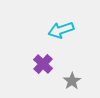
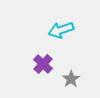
gray star: moved 1 px left, 2 px up
